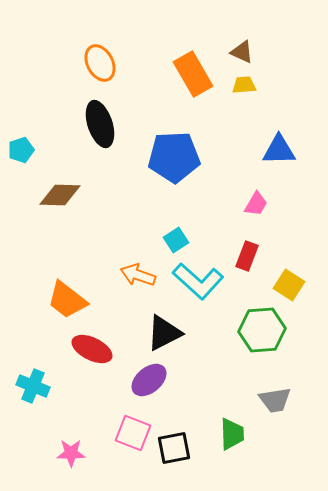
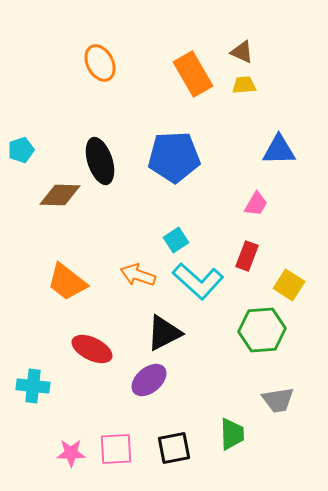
black ellipse: moved 37 px down
orange trapezoid: moved 18 px up
cyan cross: rotated 16 degrees counterclockwise
gray trapezoid: moved 3 px right
pink square: moved 17 px left, 16 px down; rotated 24 degrees counterclockwise
